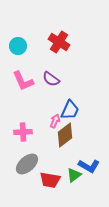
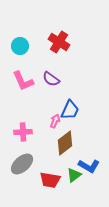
cyan circle: moved 2 px right
brown diamond: moved 8 px down
gray ellipse: moved 5 px left
